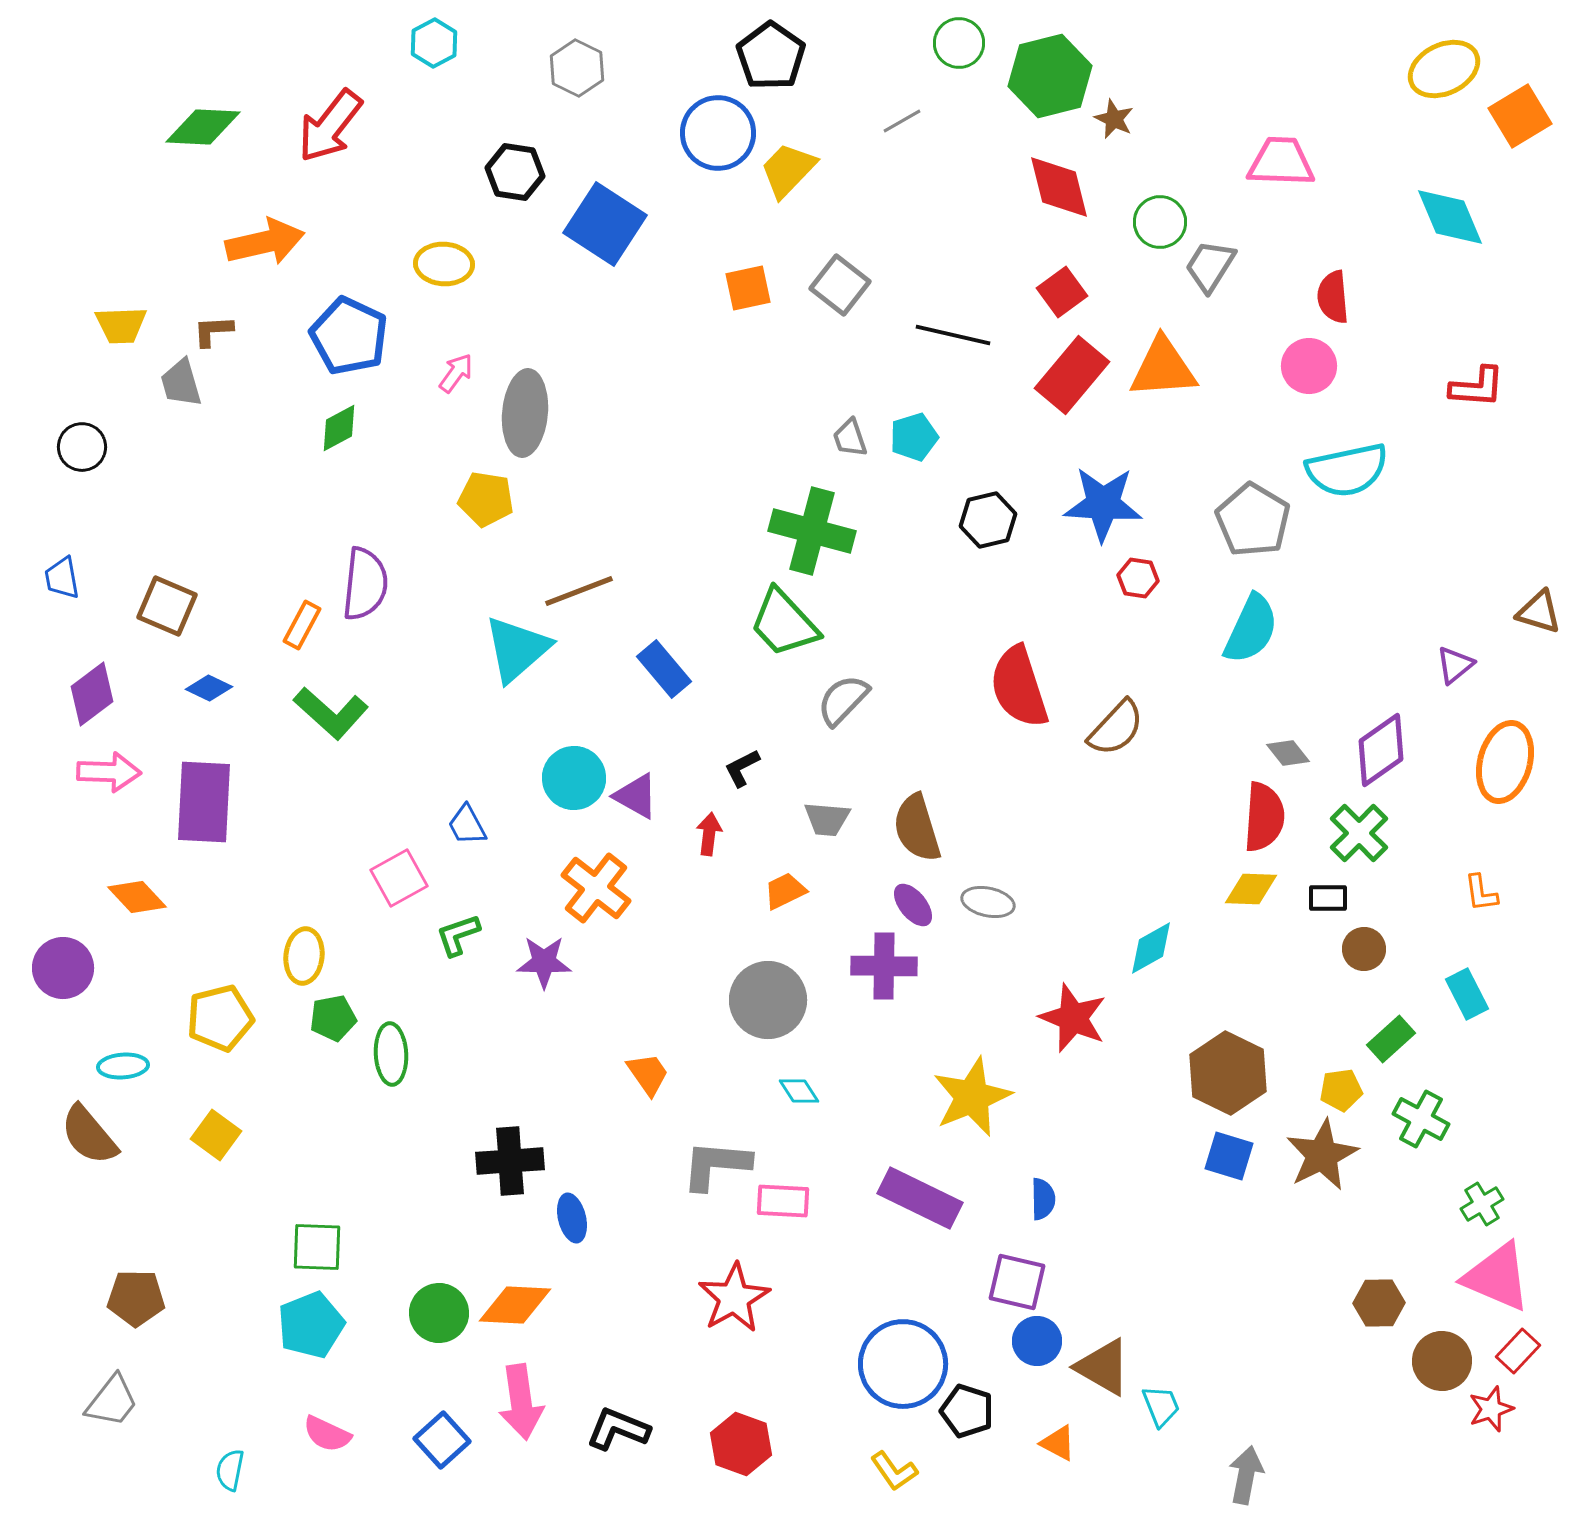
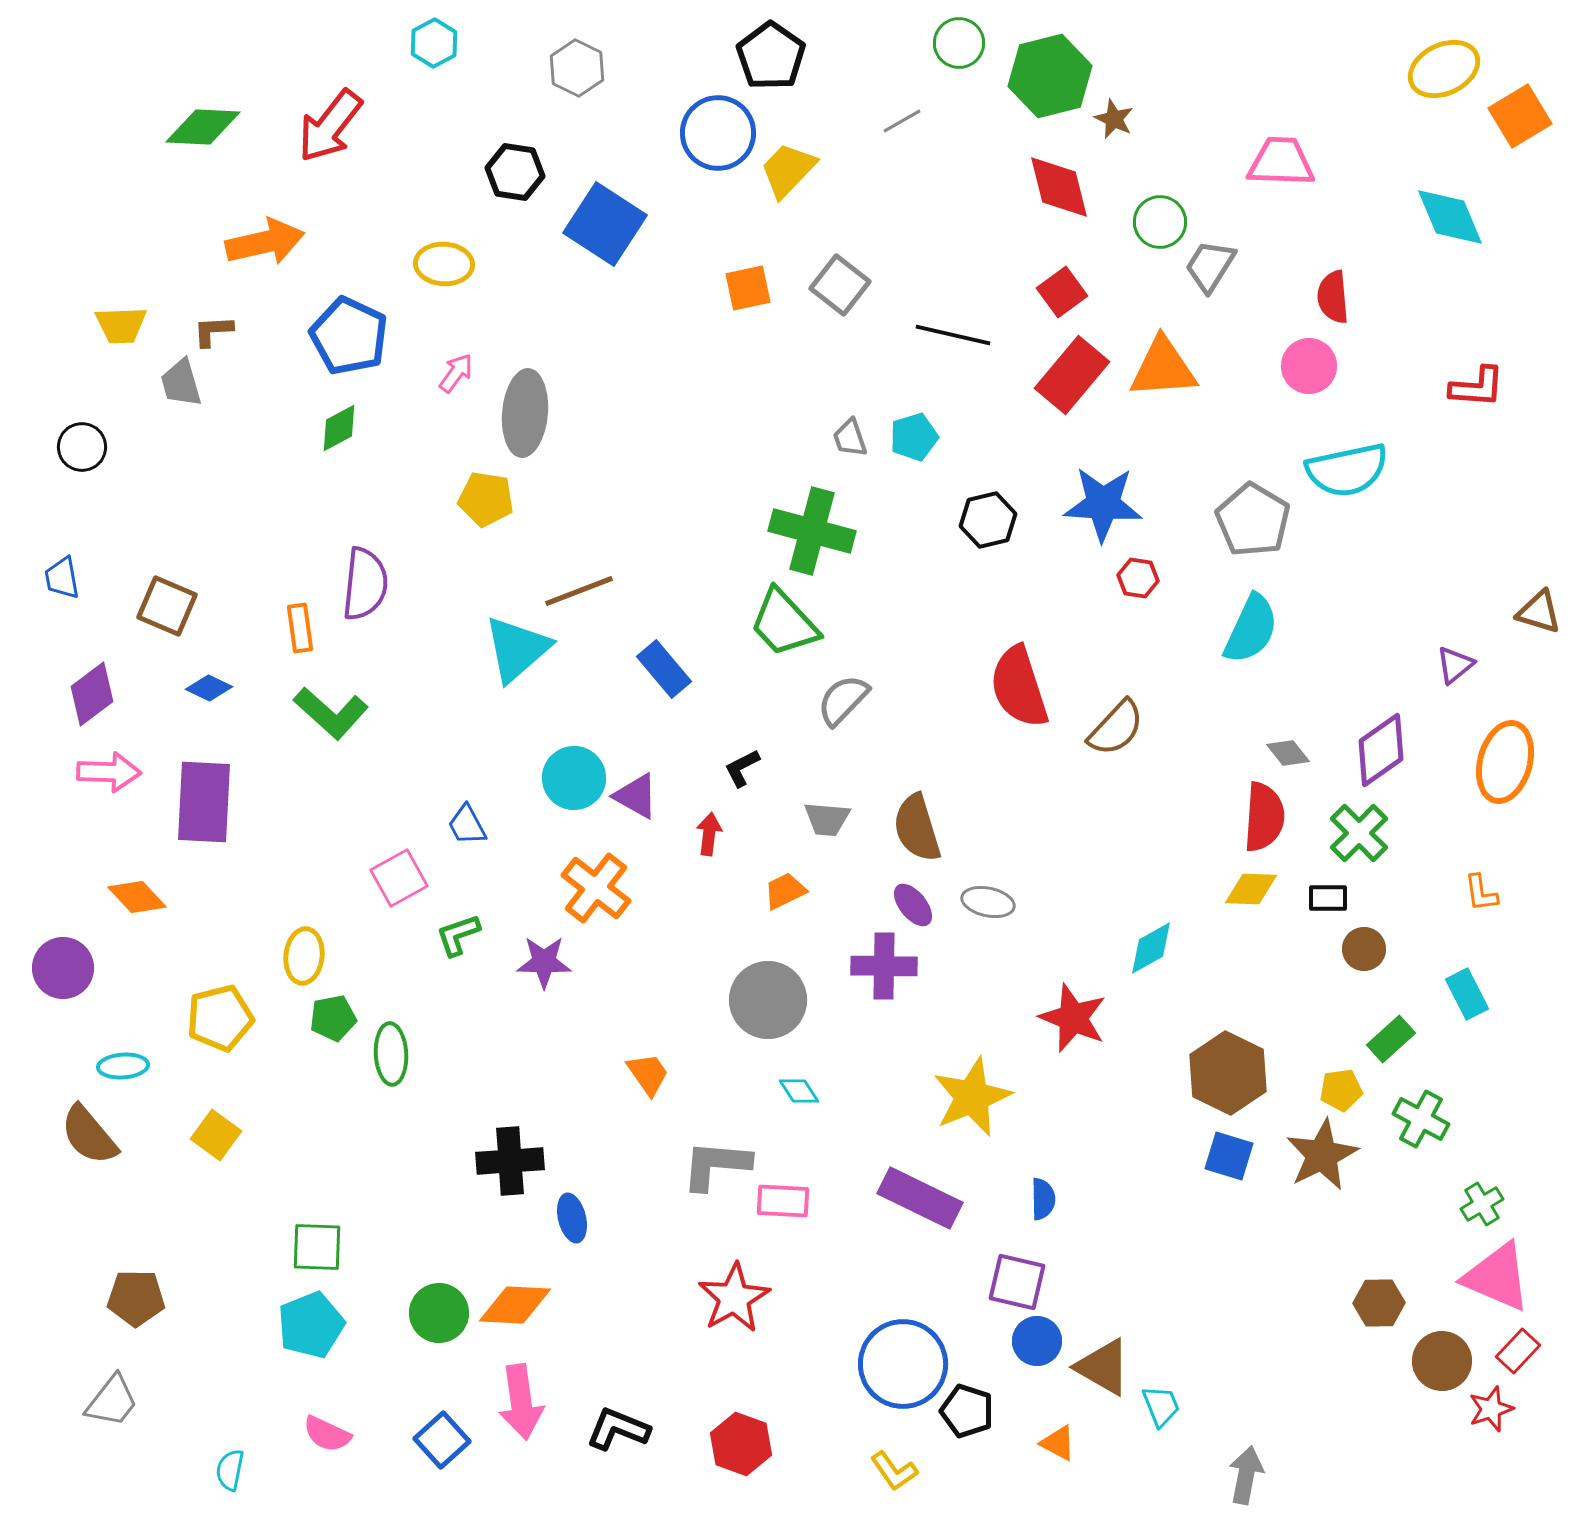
orange rectangle at (302, 625): moved 2 px left, 3 px down; rotated 36 degrees counterclockwise
